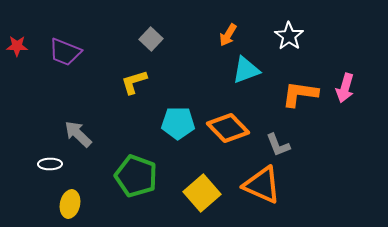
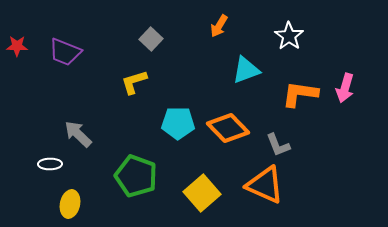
orange arrow: moved 9 px left, 9 px up
orange triangle: moved 3 px right
